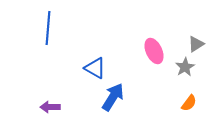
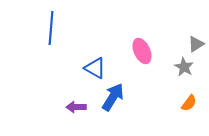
blue line: moved 3 px right
pink ellipse: moved 12 px left
gray star: moved 1 px left; rotated 12 degrees counterclockwise
purple arrow: moved 26 px right
